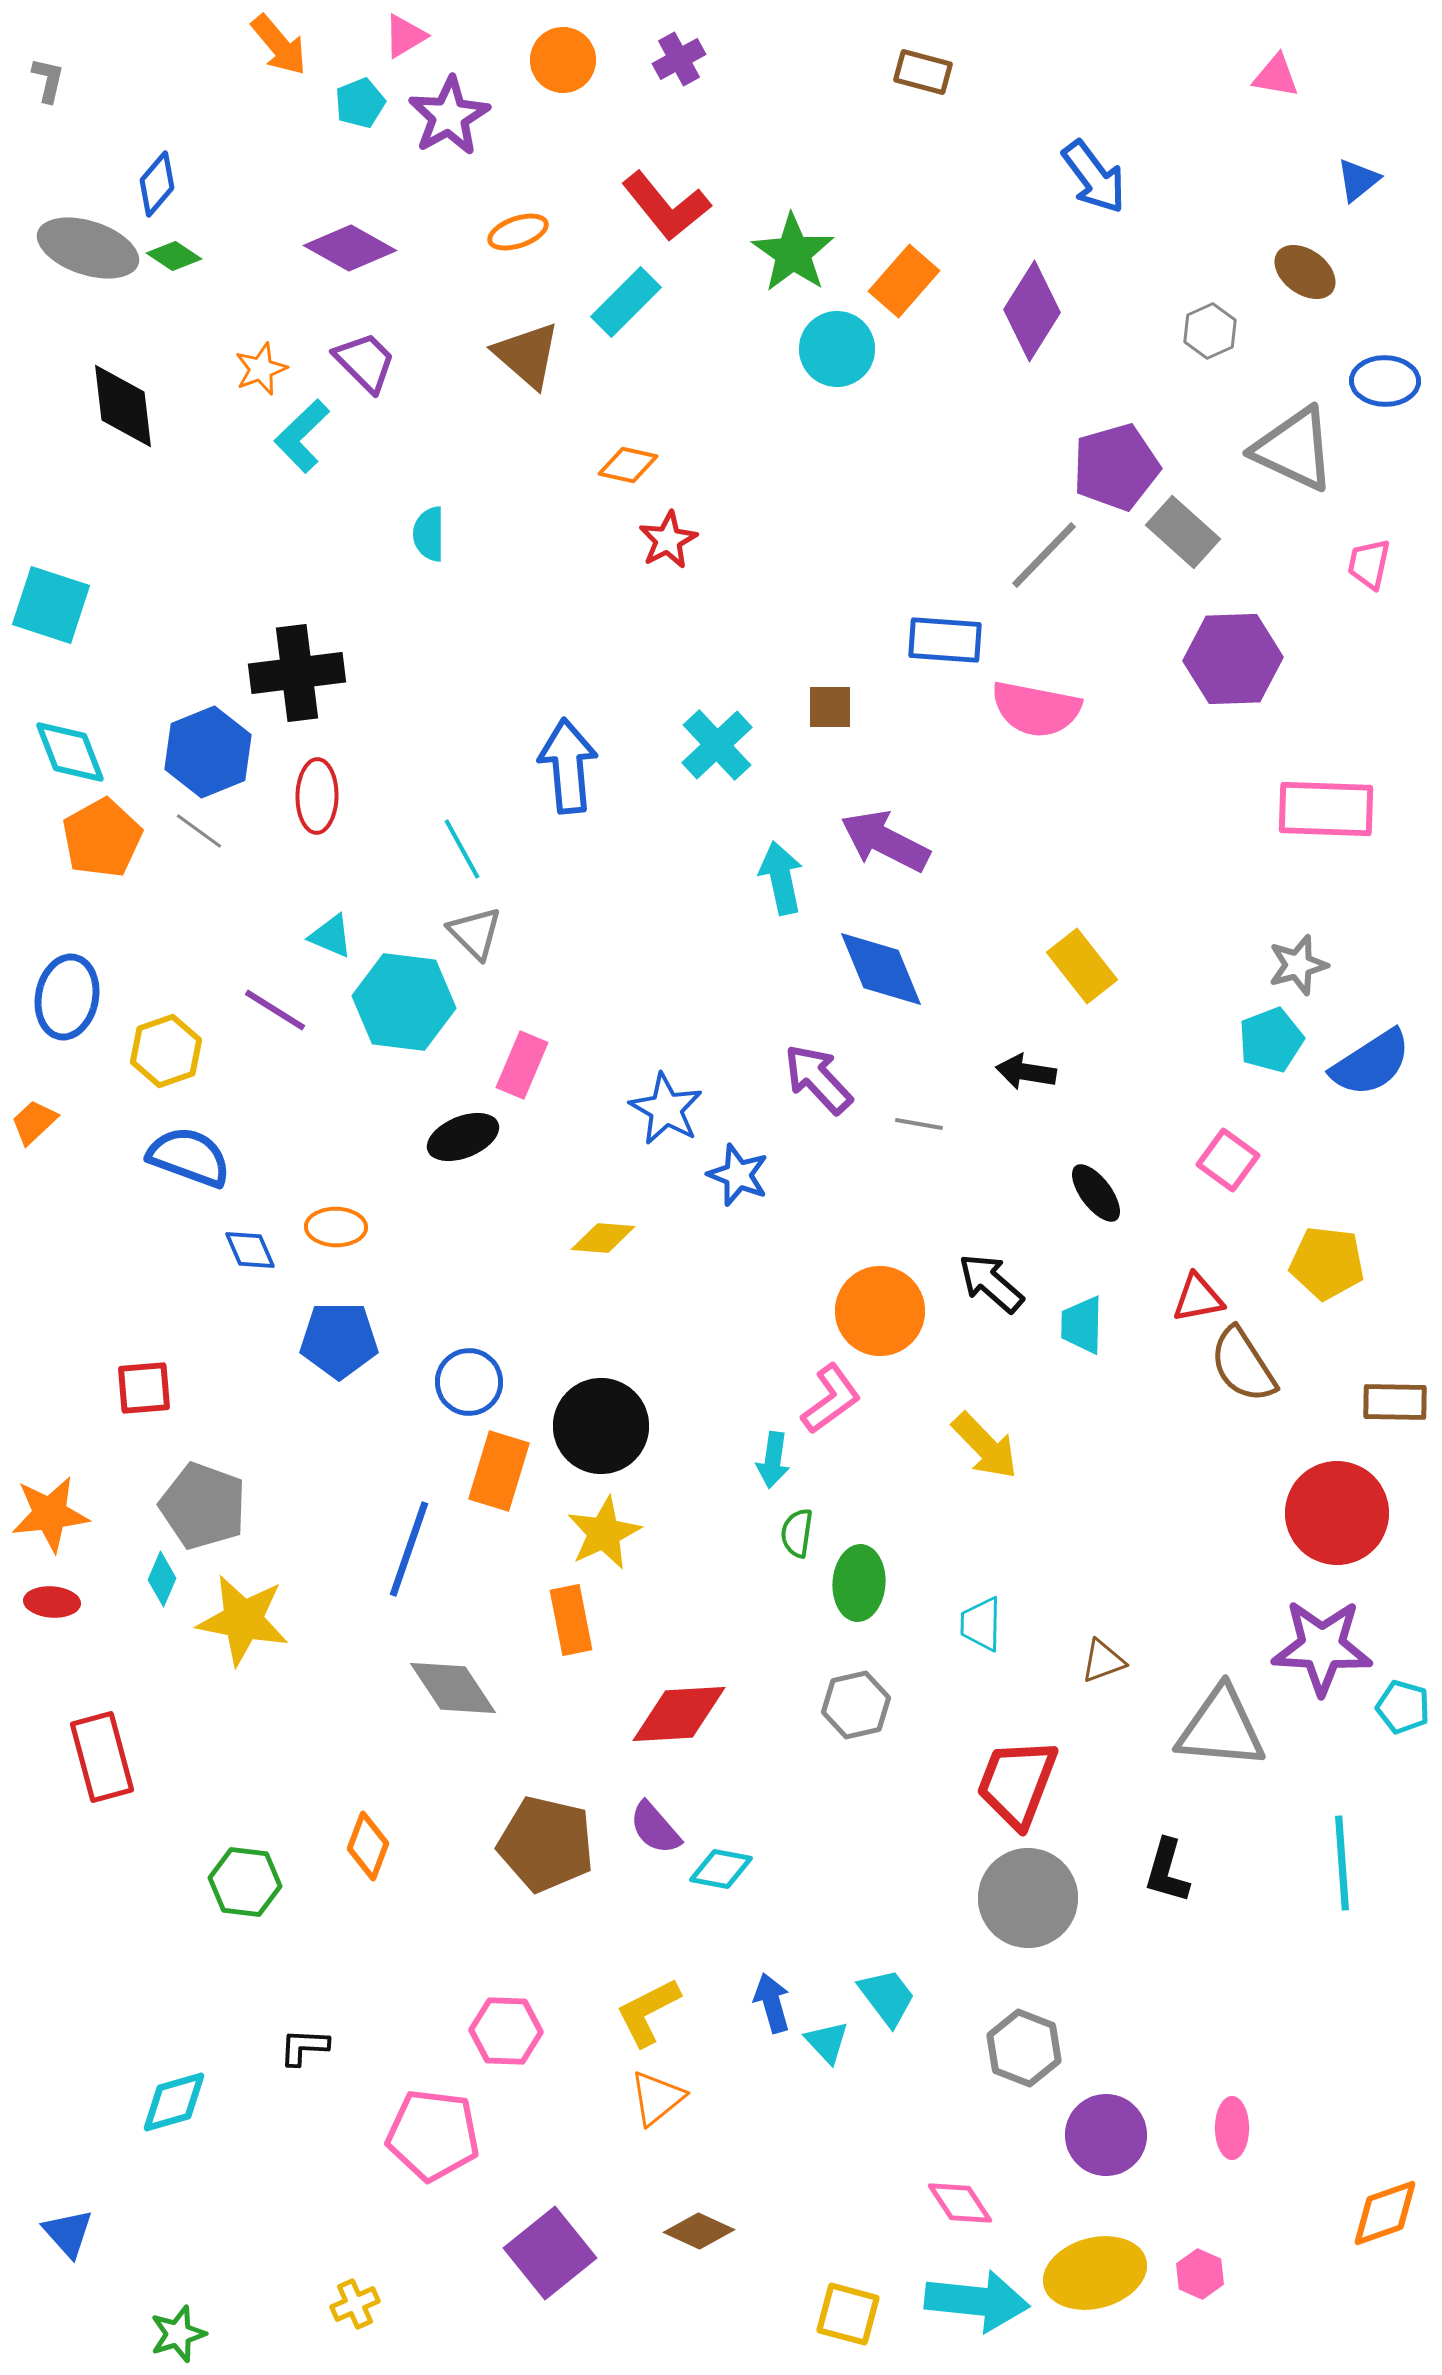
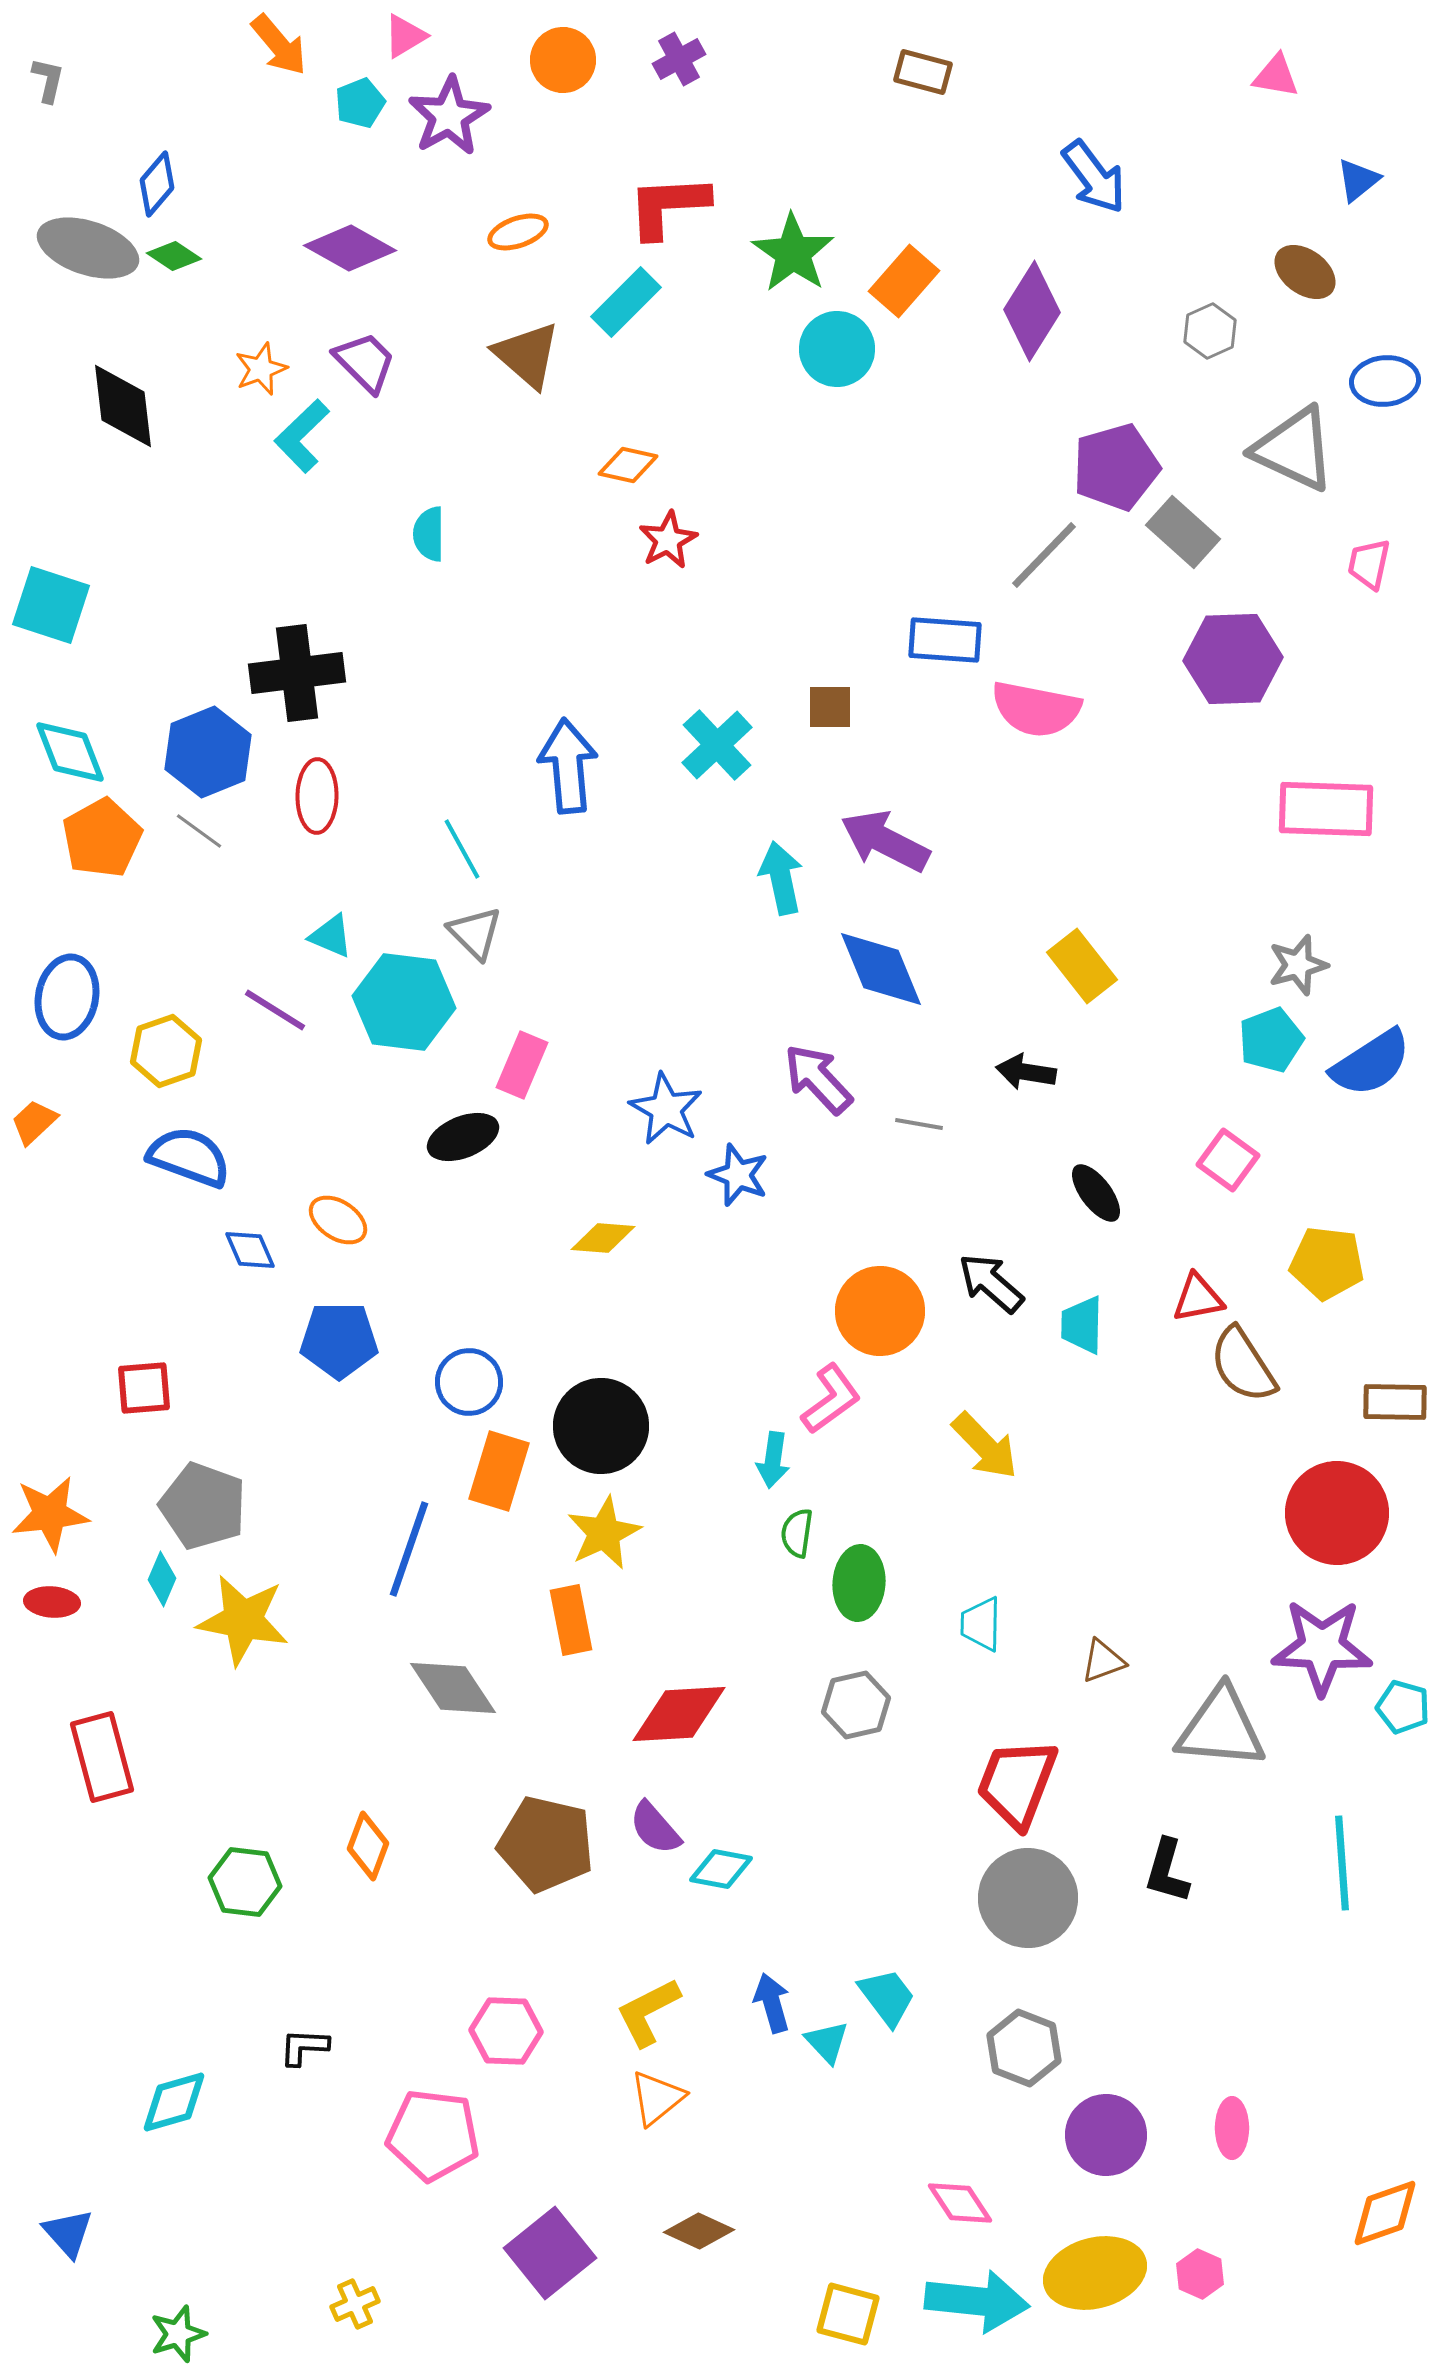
red L-shape at (666, 206): moved 2 px right; rotated 126 degrees clockwise
blue ellipse at (1385, 381): rotated 6 degrees counterclockwise
orange ellipse at (336, 1227): moved 2 px right, 7 px up; rotated 32 degrees clockwise
